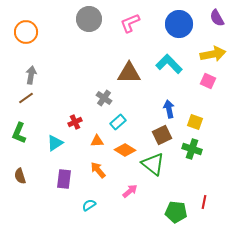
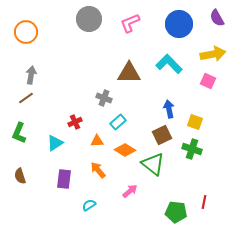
gray cross: rotated 14 degrees counterclockwise
